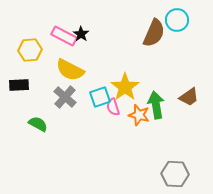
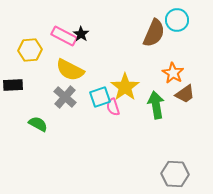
black rectangle: moved 6 px left
brown trapezoid: moved 4 px left, 3 px up
orange star: moved 34 px right, 42 px up; rotated 15 degrees clockwise
